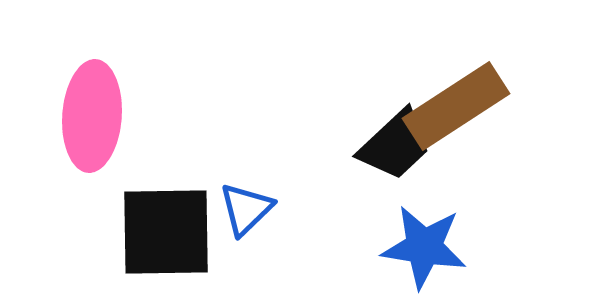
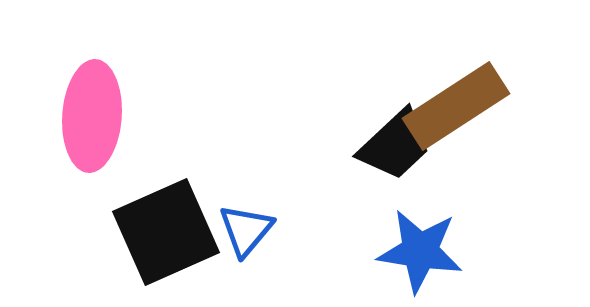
blue triangle: moved 21 px down; rotated 6 degrees counterclockwise
black square: rotated 23 degrees counterclockwise
blue star: moved 4 px left, 4 px down
